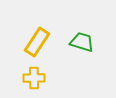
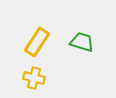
yellow cross: rotated 15 degrees clockwise
